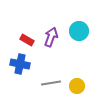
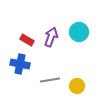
cyan circle: moved 1 px down
gray line: moved 1 px left, 3 px up
